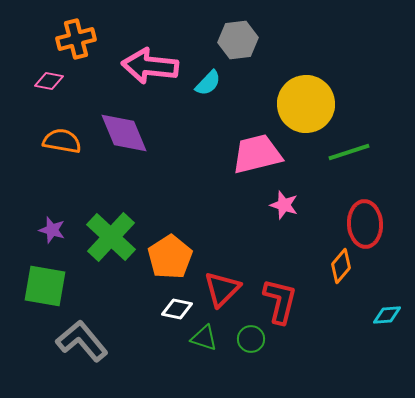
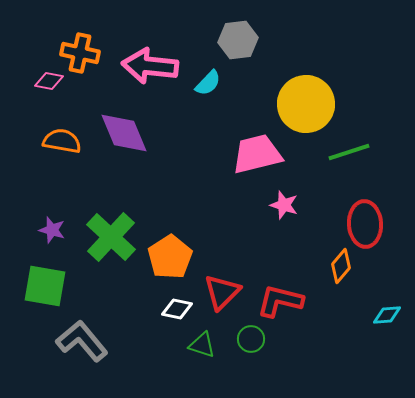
orange cross: moved 4 px right, 14 px down; rotated 27 degrees clockwise
red triangle: moved 3 px down
red L-shape: rotated 90 degrees counterclockwise
green triangle: moved 2 px left, 7 px down
